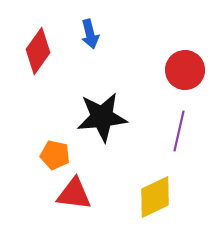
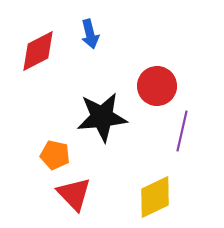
red diamond: rotated 27 degrees clockwise
red circle: moved 28 px left, 16 px down
purple line: moved 3 px right
red triangle: rotated 39 degrees clockwise
